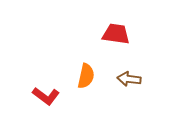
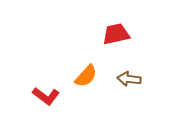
red trapezoid: rotated 20 degrees counterclockwise
orange semicircle: rotated 30 degrees clockwise
